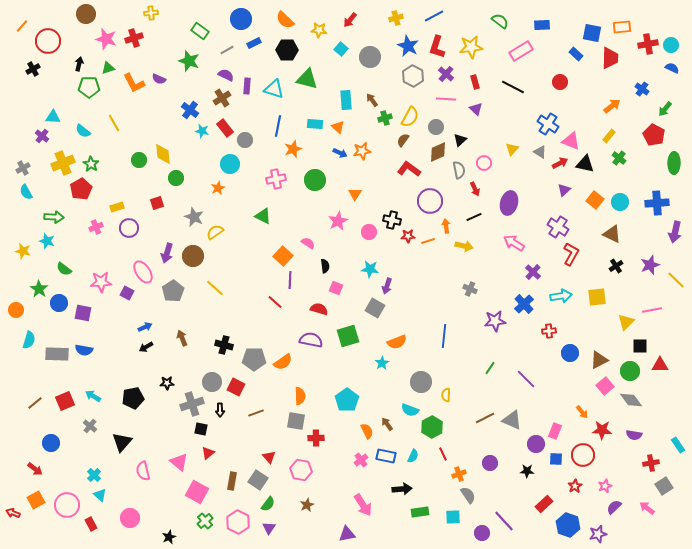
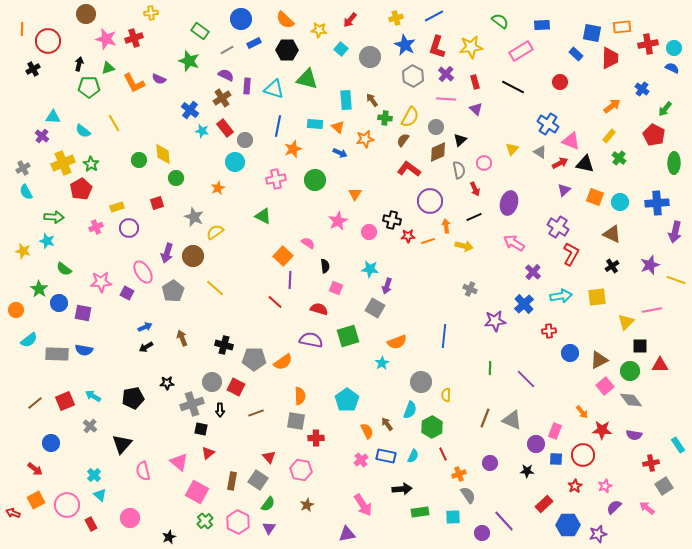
orange line at (22, 26): moved 3 px down; rotated 40 degrees counterclockwise
cyan circle at (671, 45): moved 3 px right, 3 px down
blue star at (408, 46): moved 3 px left, 1 px up
green cross at (385, 118): rotated 24 degrees clockwise
orange star at (362, 151): moved 3 px right, 12 px up
cyan circle at (230, 164): moved 5 px right, 2 px up
orange square at (595, 200): moved 3 px up; rotated 18 degrees counterclockwise
black cross at (616, 266): moved 4 px left
yellow line at (676, 280): rotated 24 degrees counterclockwise
cyan semicircle at (29, 340): rotated 36 degrees clockwise
green line at (490, 368): rotated 32 degrees counterclockwise
cyan semicircle at (410, 410): rotated 90 degrees counterclockwise
brown line at (485, 418): rotated 42 degrees counterclockwise
black triangle at (122, 442): moved 2 px down
blue hexagon at (568, 525): rotated 20 degrees counterclockwise
